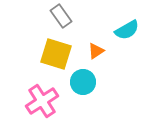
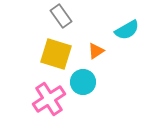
pink cross: moved 7 px right, 2 px up
